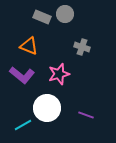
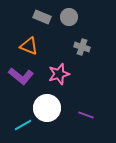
gray circle: moved 4 px right, 3 px down
purple L-shape: moved 1 px left, 1 px down
